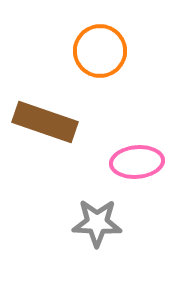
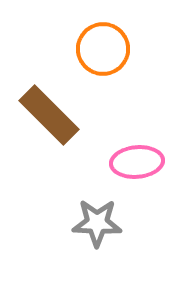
orange circle: moved 3 px right, 2 px up
brown rectangle: moved 4 px right, 7 px up; rotated 26 degrees clockwise
